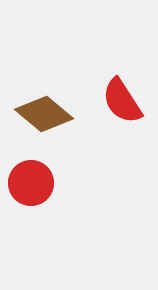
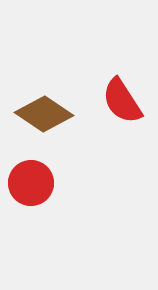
brown diamond: rotated 6 degrees counterclockwise
